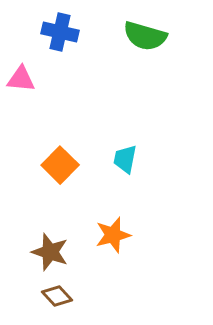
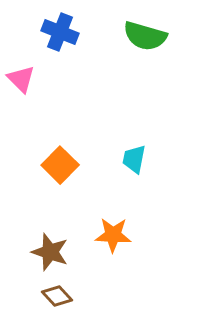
blue cross: rotated 9 degrees clockwise
pink triangle: rotated 40 degrees clockwise
cyan trapezoid: moved 9 px right
orange star: rotated 18 degrees clockwise
